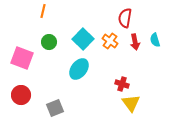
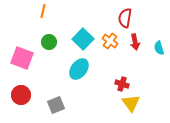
cyan semicircle: moved 4 px right, 8 px down
gray square: moved 1 px right, 3 px up
